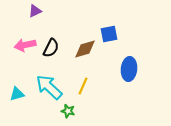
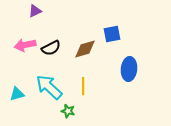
blue square: moved 3 px right
black semicircle: rotated 36 degrees clockwise
yellow line: rotated 24 degrees counterclockwise
